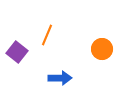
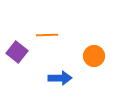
orange line: rotated 65 degrees clockwise
orange circle: moved 8 px left, 7 px down
